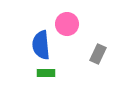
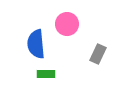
blue semicircle: moved 5 px left, 1 px up
green rectangle: moved 1 px down
